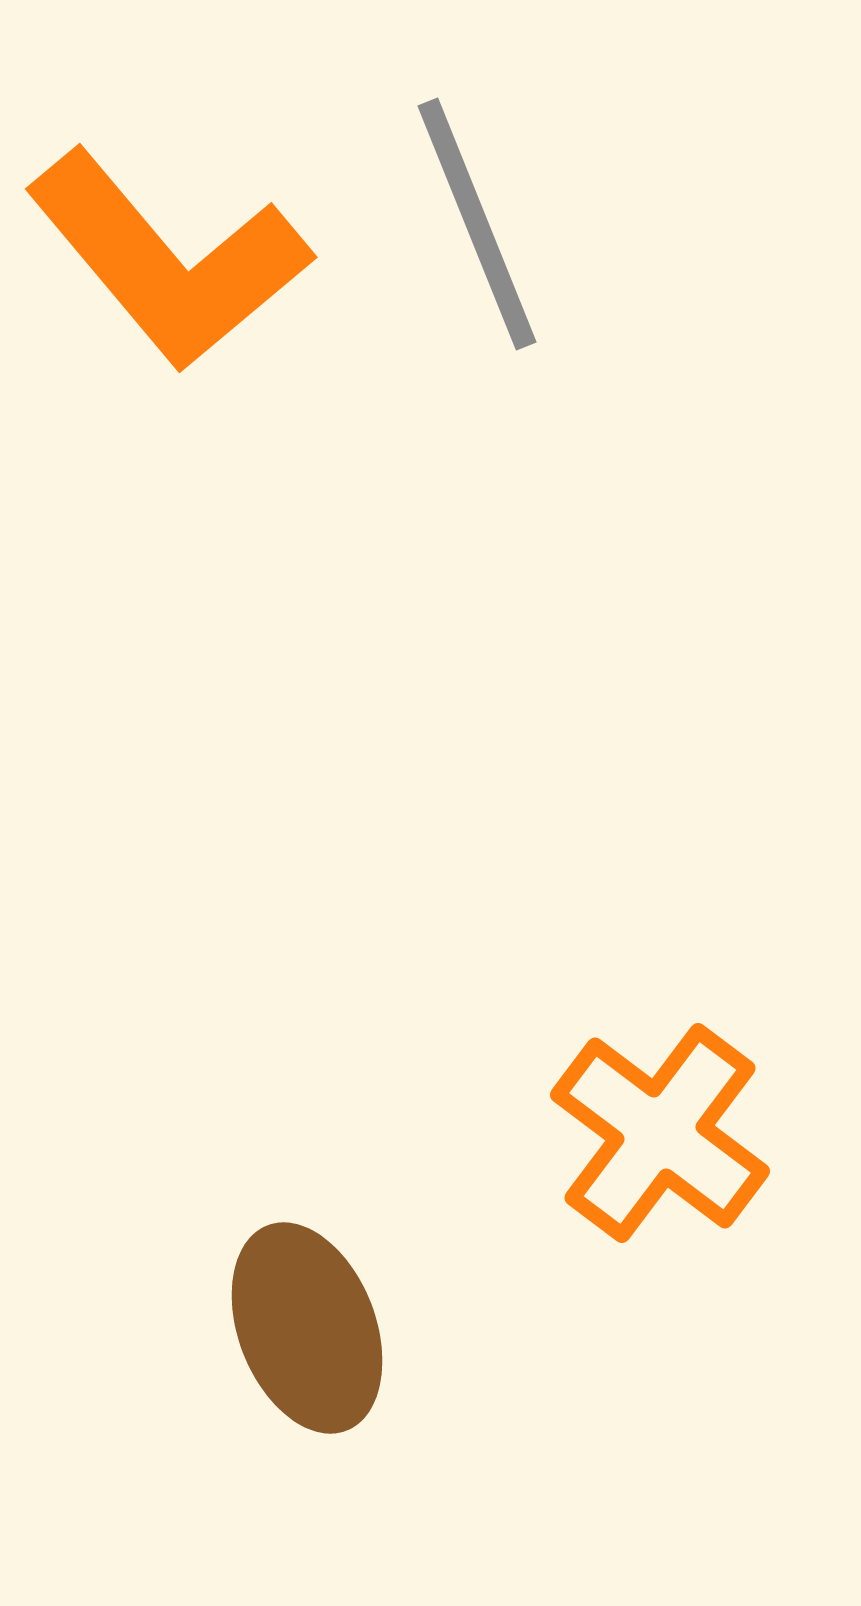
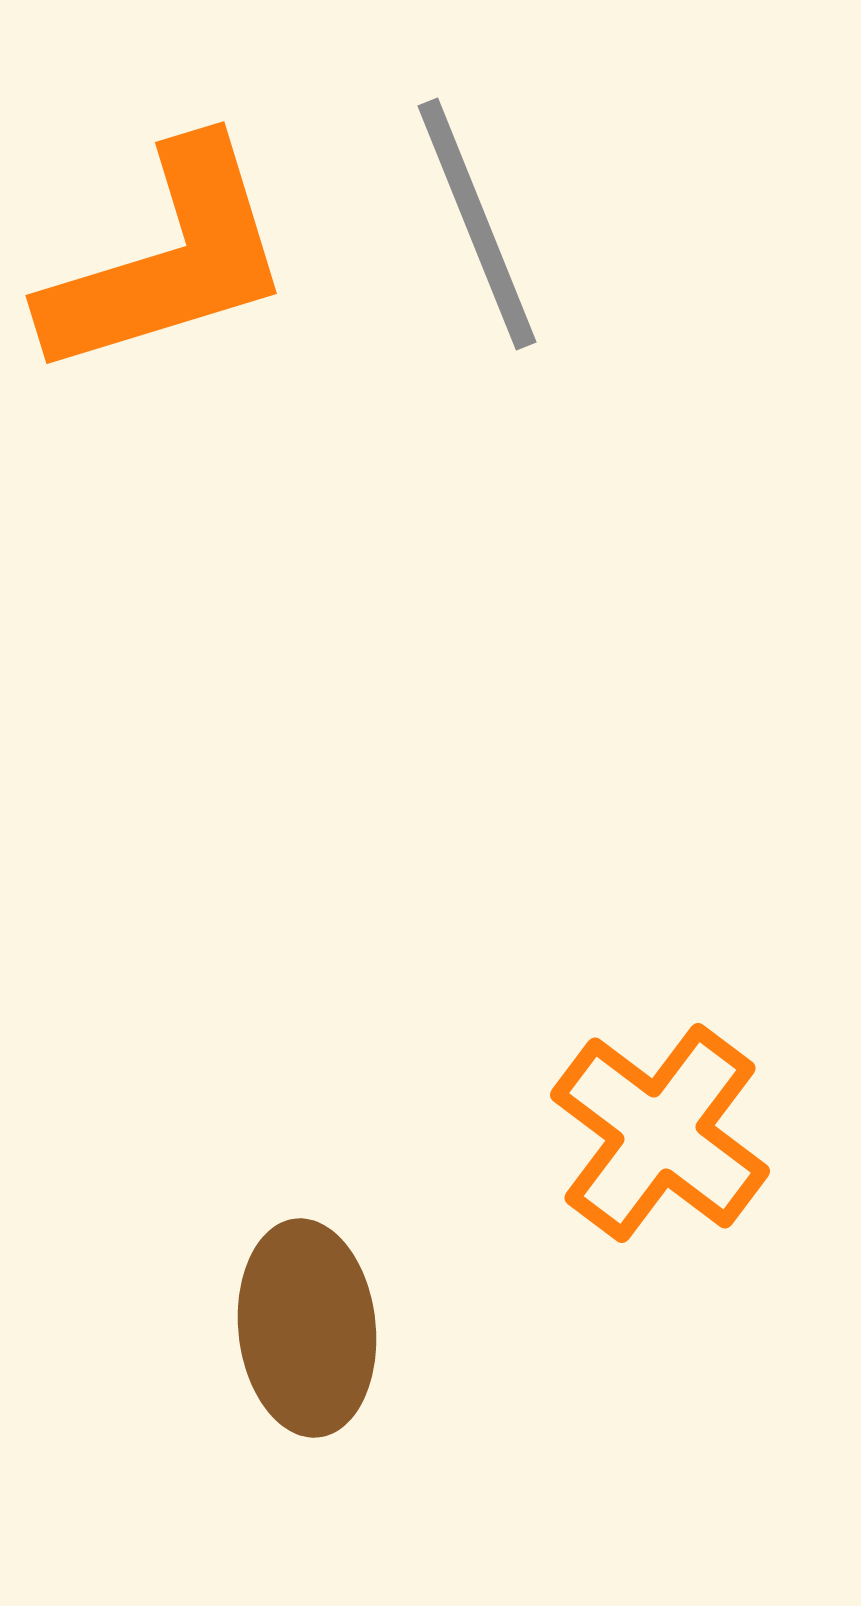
orange L-shape: rotated 67 degrees counterclockwise
brown ellipse: rotated 15 degrees clockwise
